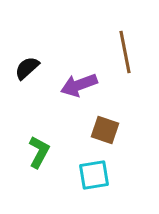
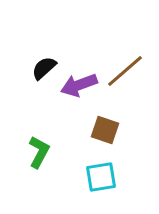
brown line: moved 19 px down; rotated 60 degrees clockwise
black semicircle: moved 17 px right
cyan square: moved 7 px right, 2 px down
